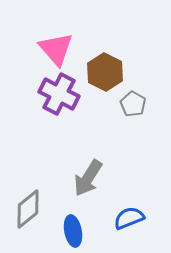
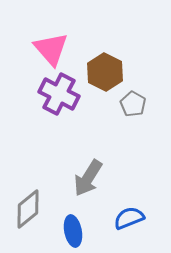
pink triangle: moved 5 px left
